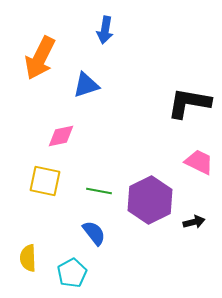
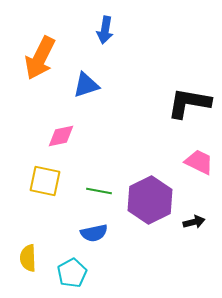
blue semicircle: rotated 116 degrees clockwise
